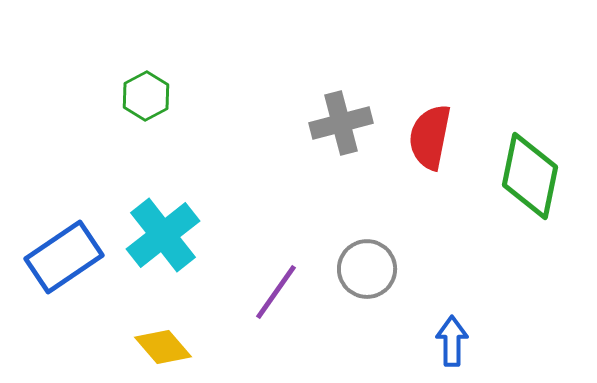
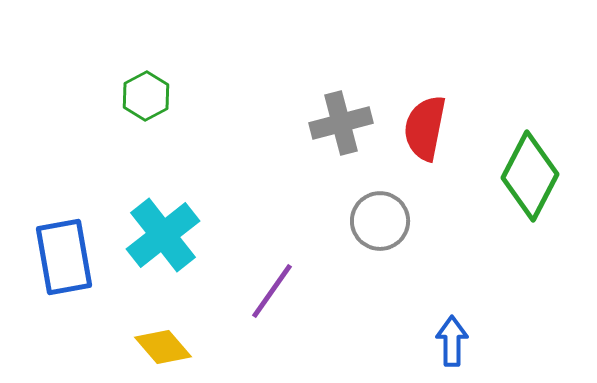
red semicircle: moved 5 px left, 9 px up
green diamond: rotated 16 degrees clockwise
blue rectangle: rotated 66 degrees counterclockwise
gray circle: moved 13 px right, 48 px up
purple line: moved 4 px left, 1 px up
